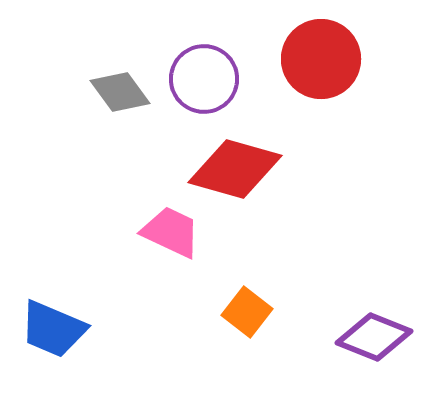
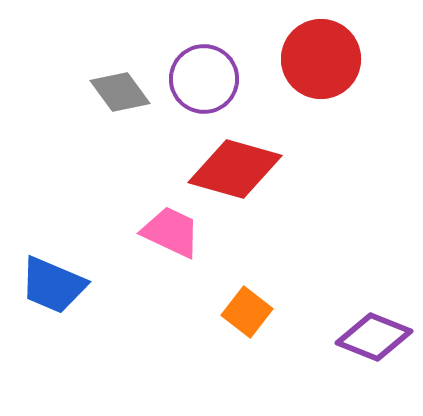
blue trapezoid: moved 44 px up
